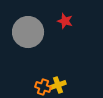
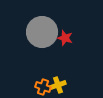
red star: moved 17 px down
gray circle: moved 14 px right
